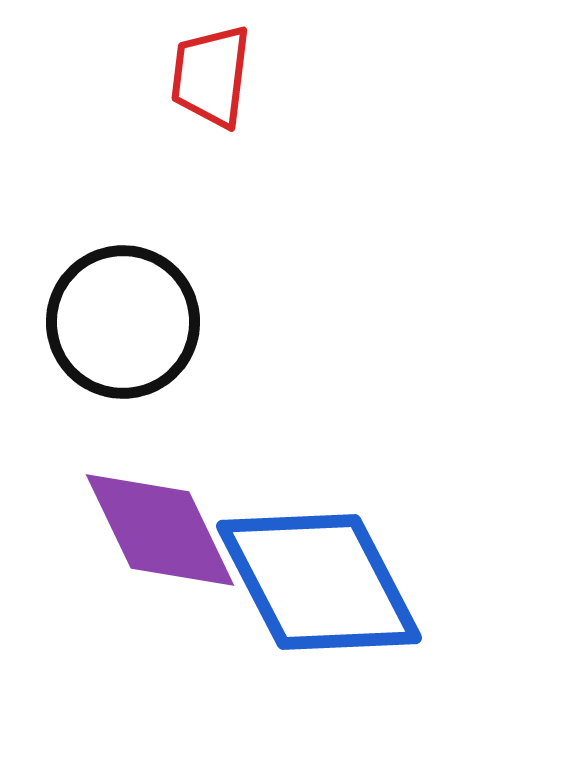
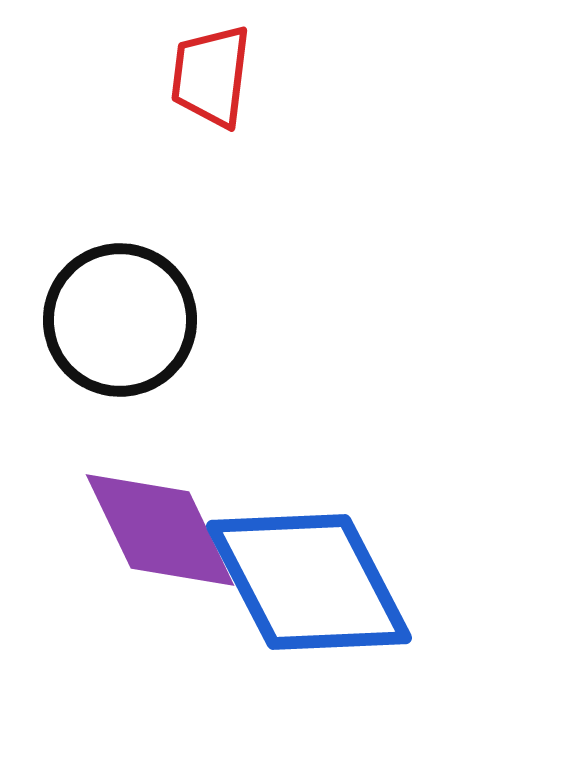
black circle: moved 3 px left, 2 px up
blue diamond: moved 10 px left
